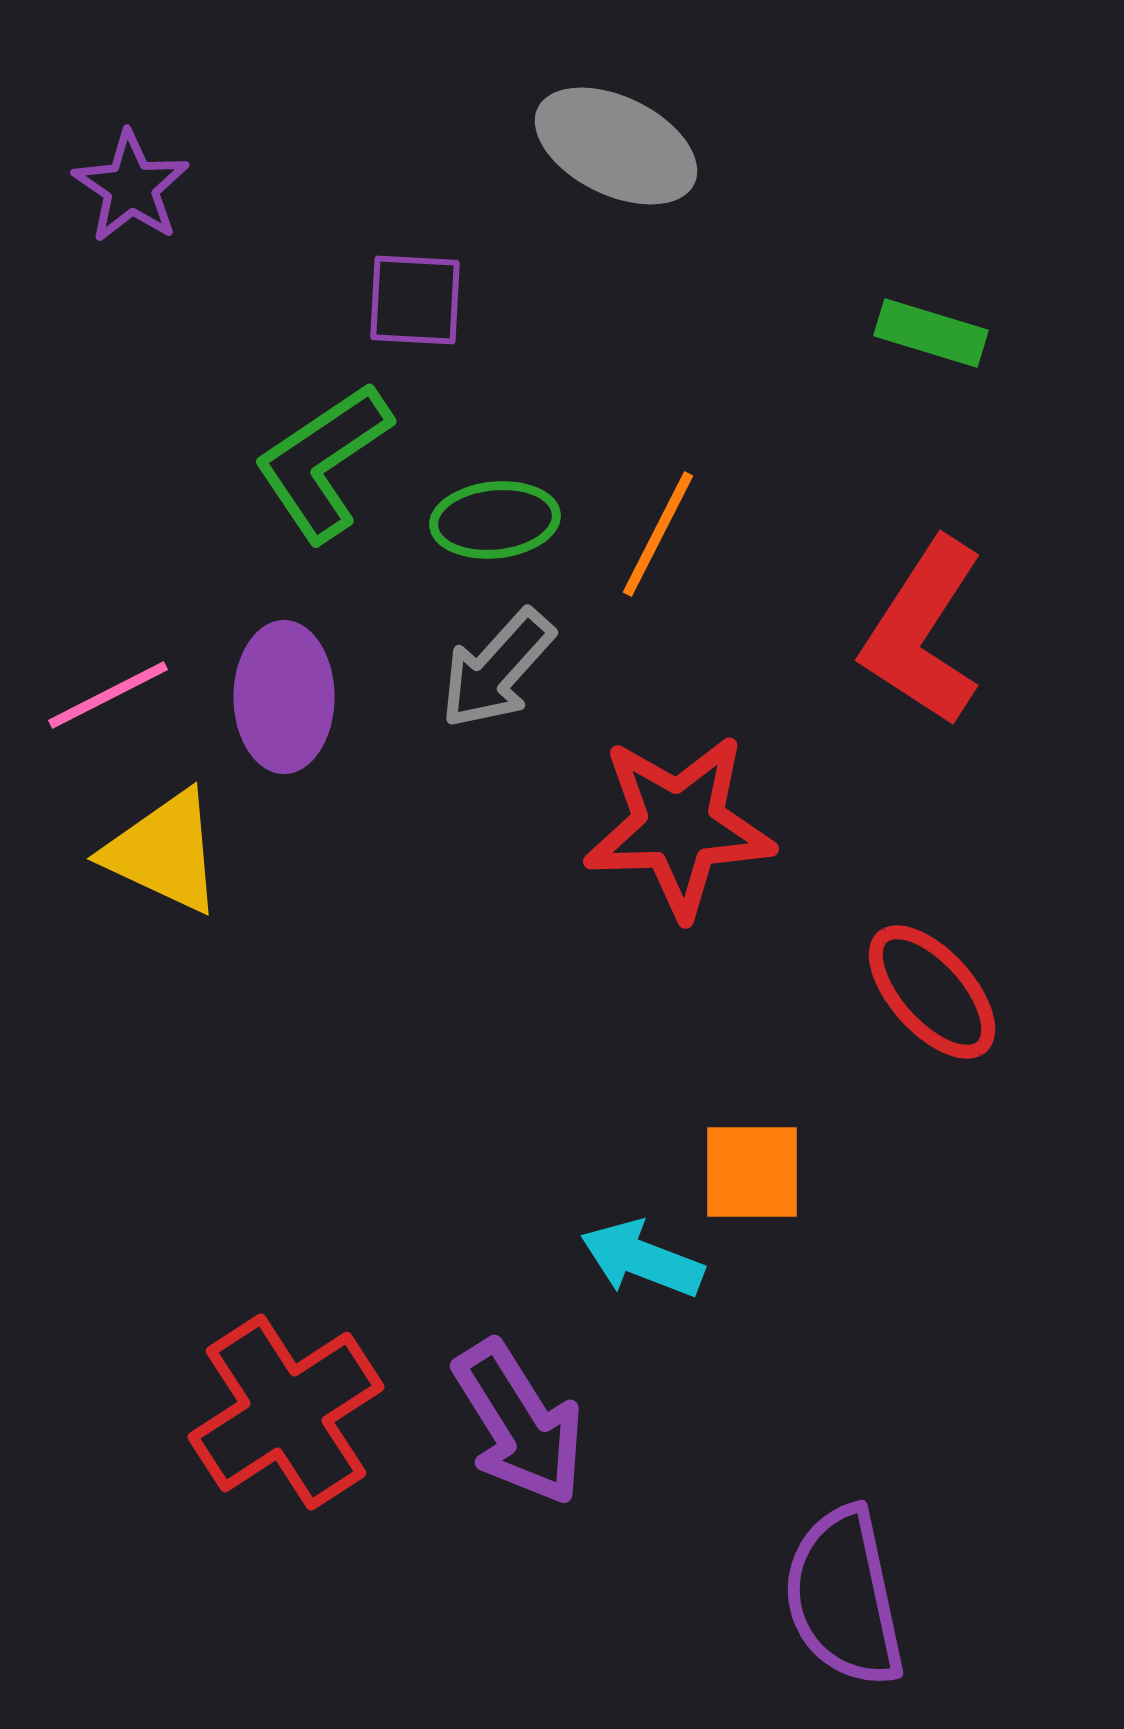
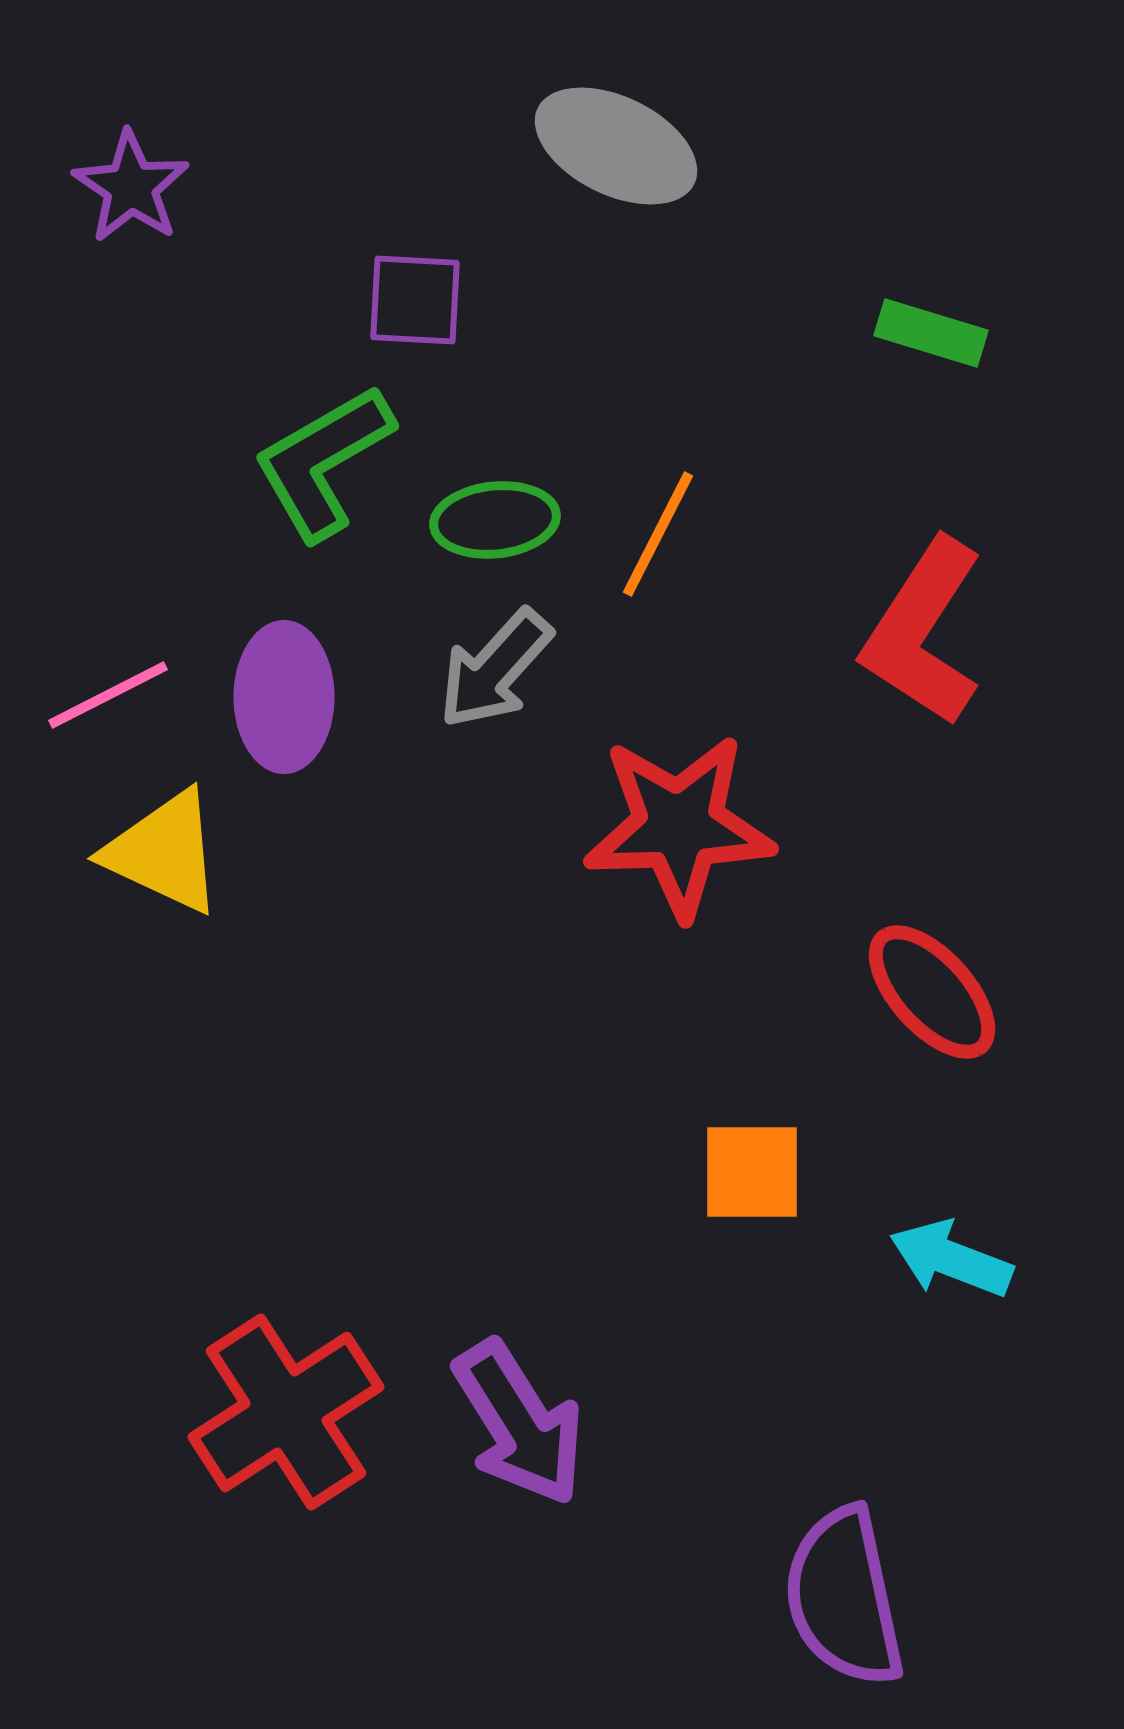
green L-shape: rotated 4 degrees clockwise
gray arrow: moved 2 px left
cyan arrow: moved 309 px right
